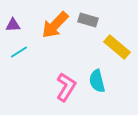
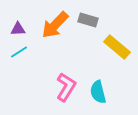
purple triangle: moved 5 px right, 4 px down
cyan semicircle: moved 1 px right, 11 px down
